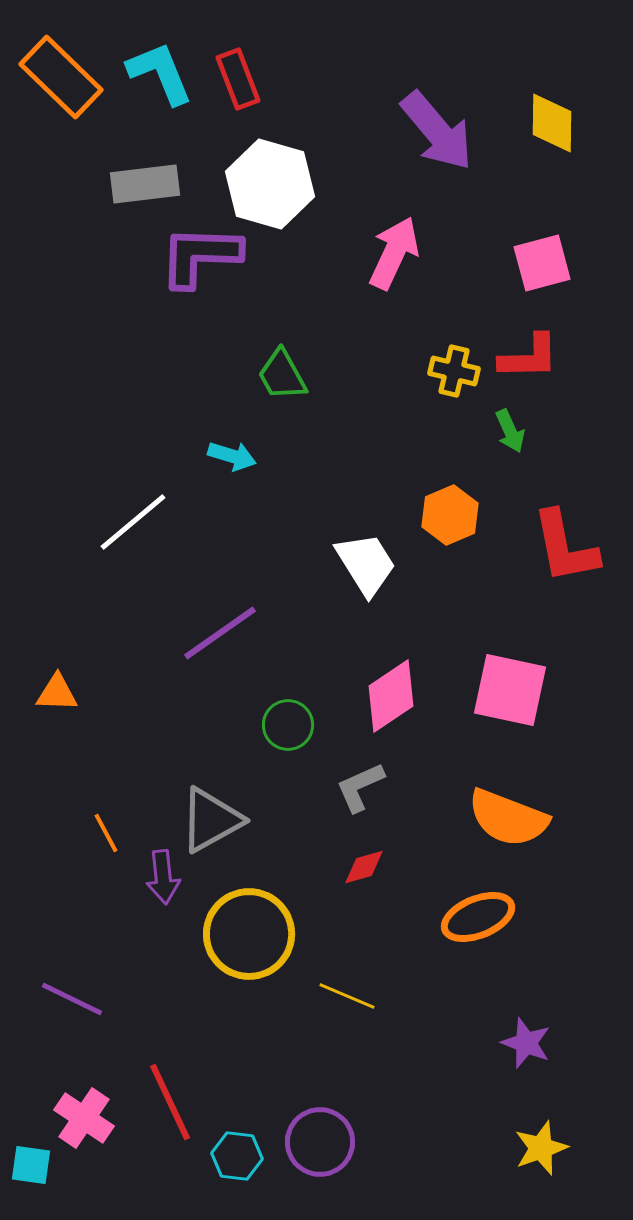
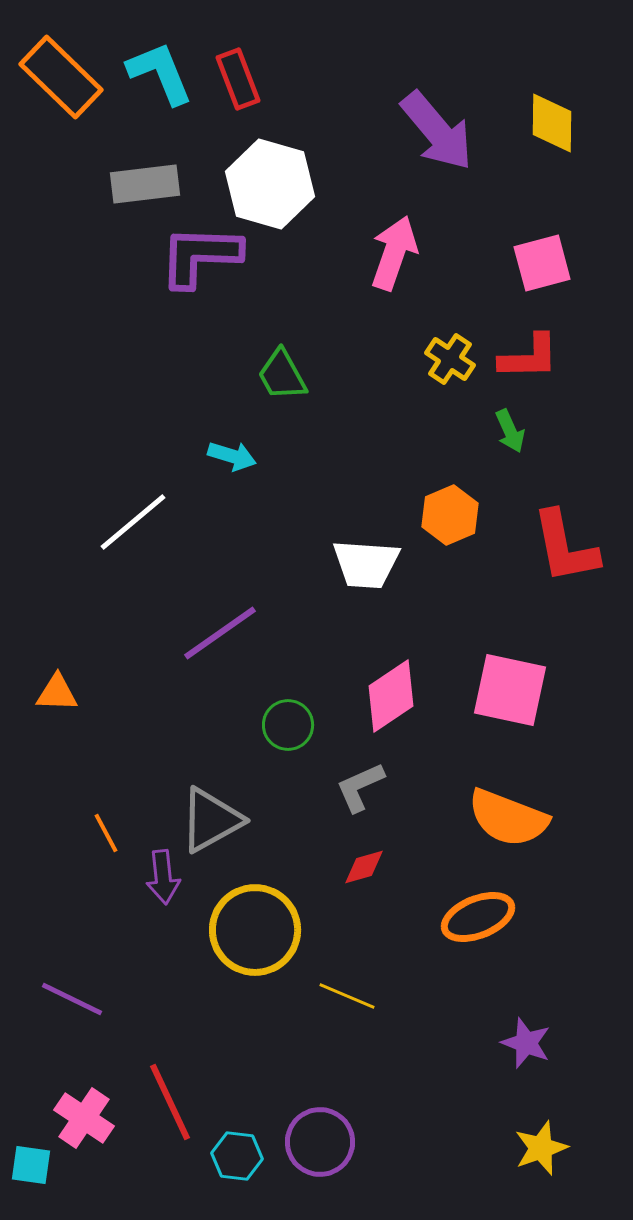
pink arrow at (394, 253): rotated 6 degrees counterclockwise
yellow cross at (454, 371): moved 4 px left, 12 px up; rotated 21 degrees clockwise
white trapezoid at (366, 564): rotated 126 degrees clockwise
yellow circle at (249, 934): moved 6 px right, 4 px up
